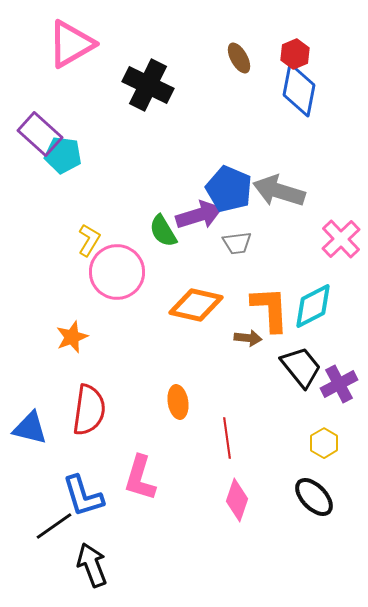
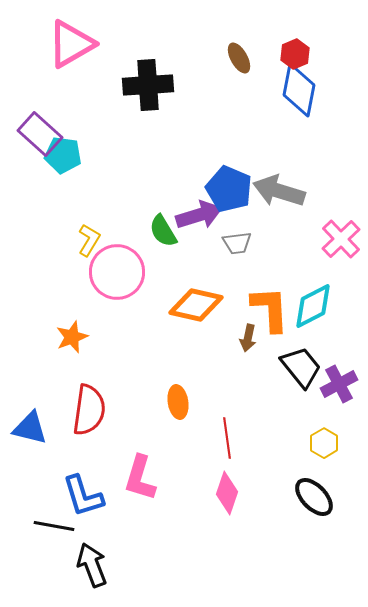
black cross: rotated 30 degrees counterclockwise
brown arrow: rotated 96 degrees clockwise
pink diamond: moved 10 px left, 7 px up
black line: rotated 45 degrees clockwise
